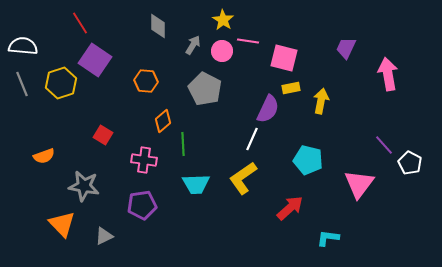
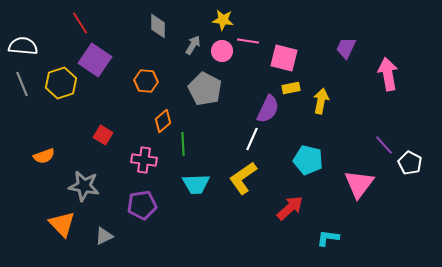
yellow star: rotated 25 degrees counterclockwise
